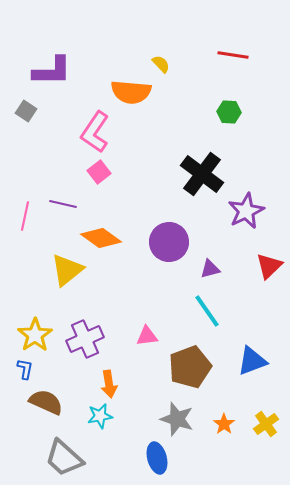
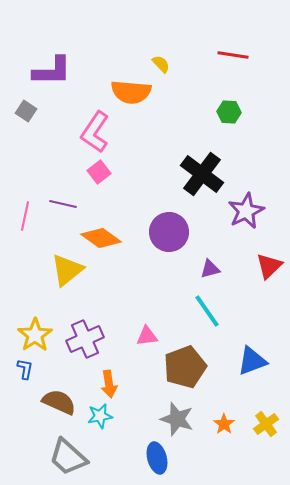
purple circle: moved 10 px up
brown pentagon: moved 5 px left
brown semicircle: moved 13 px right
gray trapezoid: moved 4 px right, 1 px up
